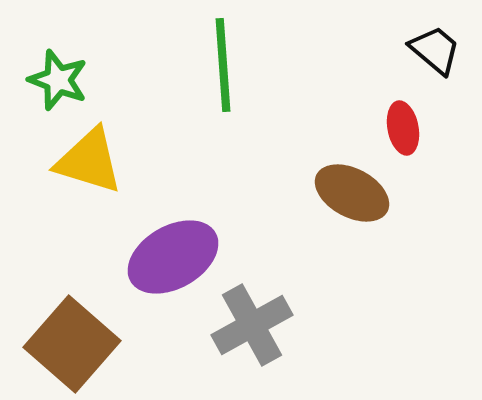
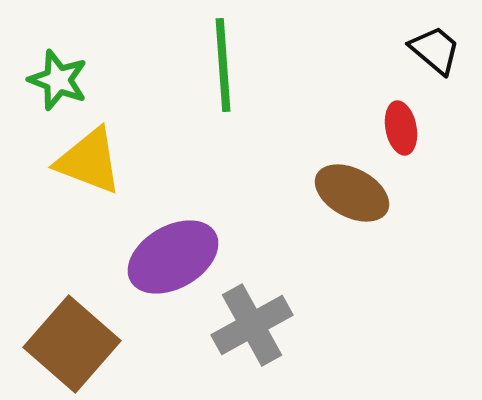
red ellipse: moved 2 px left
yellow triangle: rotated 4 degrees clockwise
